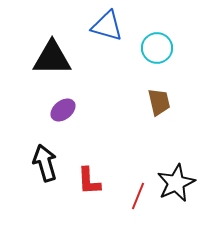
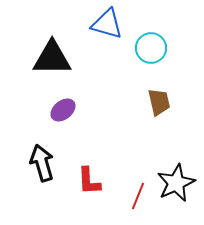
blue triangle: moved 2 px up
cyan circle: moved 6 px left
black arrow: moved 3 px left
